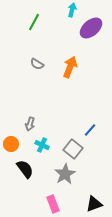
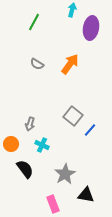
purple ellipse: rotated 40 degrees counterclockwise
orange arrow: moved 3 px up; rotated 15 degrees clockwise
gray square: moved 33 px up
black triangle: moved 8 px left, 9 px up; rotated 30 degrees clockwise
